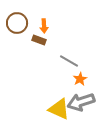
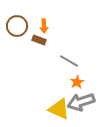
brown circle: moved 3 px down
orange star: moved 3 px left, 3 px down
